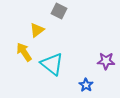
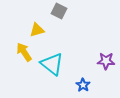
yellow triangle: rotated 21 degrees clockwise
blue star: moved 3 px left
